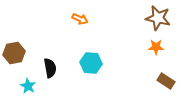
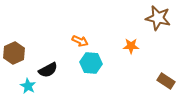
orange arrow: moved 22 px down
orange star: moved 25 px left, 1 px up
brown hexagon: rotated 15 degrees counterclockwise
black semicircle: moved 2 px left, 2 px down; rotated 72 degrees clockwise
